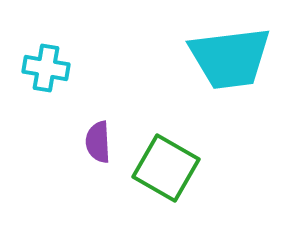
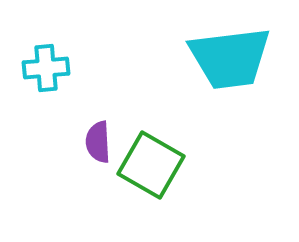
cyan cross: rotated 15 degrees counterclockwise
green square: moved 15 px left, 3 px up
